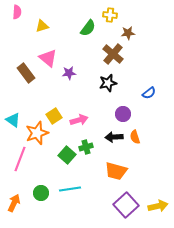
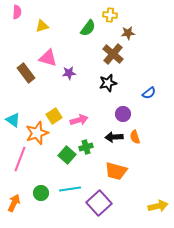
pink triangle: rotated 24 degrees counterclockwise
purple square: moved 27 px left, 2 px up
